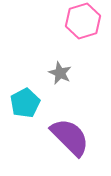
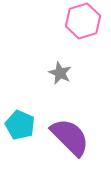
cyan pentagon: moved 5 px left, 22 px down; rotated 20 degrees counterclockwise
